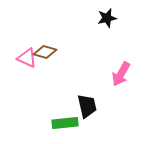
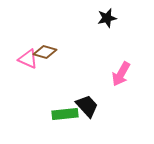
pink triangle: moved 1 px right, 1 px down
black trapezoid: rotated 30 degrees counterclockwise
green rectangle: moved 9 px up
